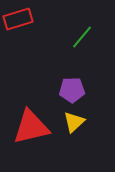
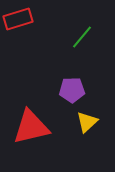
yellow triangle: moved 13 px right
